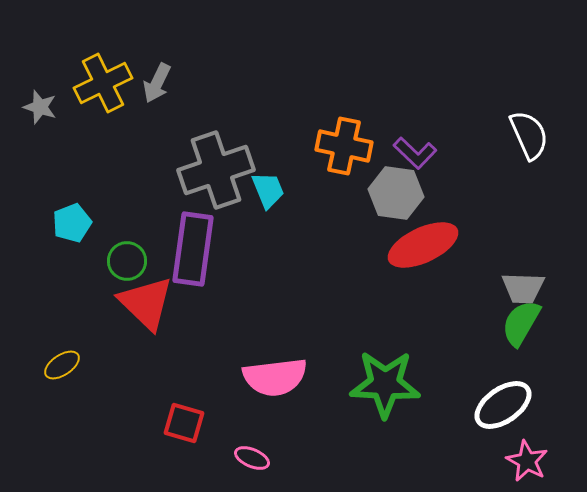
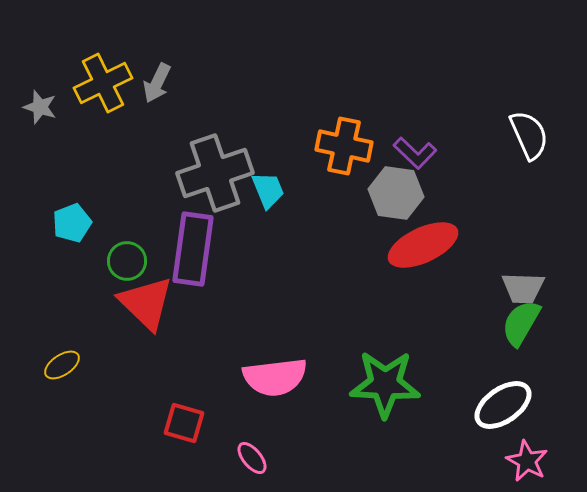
gray cross: moved 1 px left, 3 px down
pink ellipse: rotated 28 degrees clockwise
